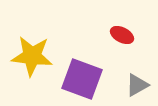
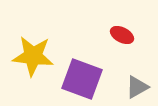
yellow star: moved 1 px right
gray triangle: moved 2 px down
